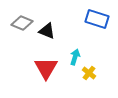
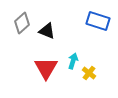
blue rectangle: moved 1 px right, 2 px down
gray diamond: rotated 65 degrees counterclockwise
cyan arrow: moved 2 px left, 4 px down
